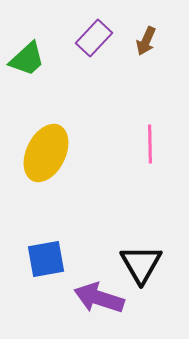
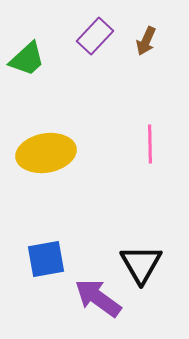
purple rectangle: moved 1 px right, 2 px up
yellow ellipse: rotated 54 degrees clockwise
purple arrow: moved 1 px left; rotated 18 degrees clockwise
